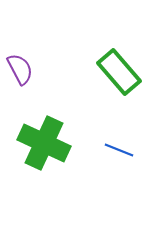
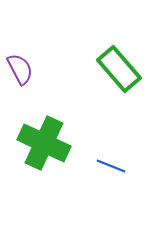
green rectangle: moved 3 px up
blue line: moved 8 px left, 16 px down
